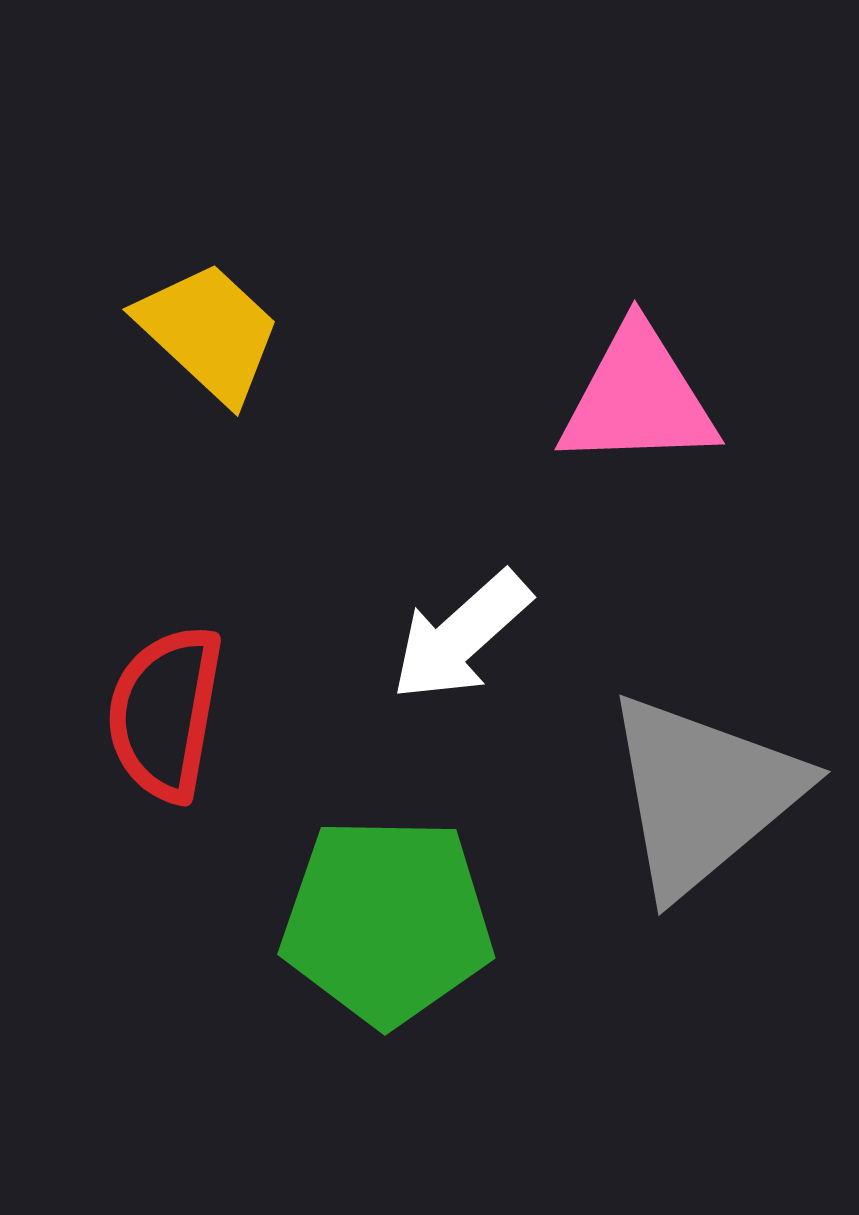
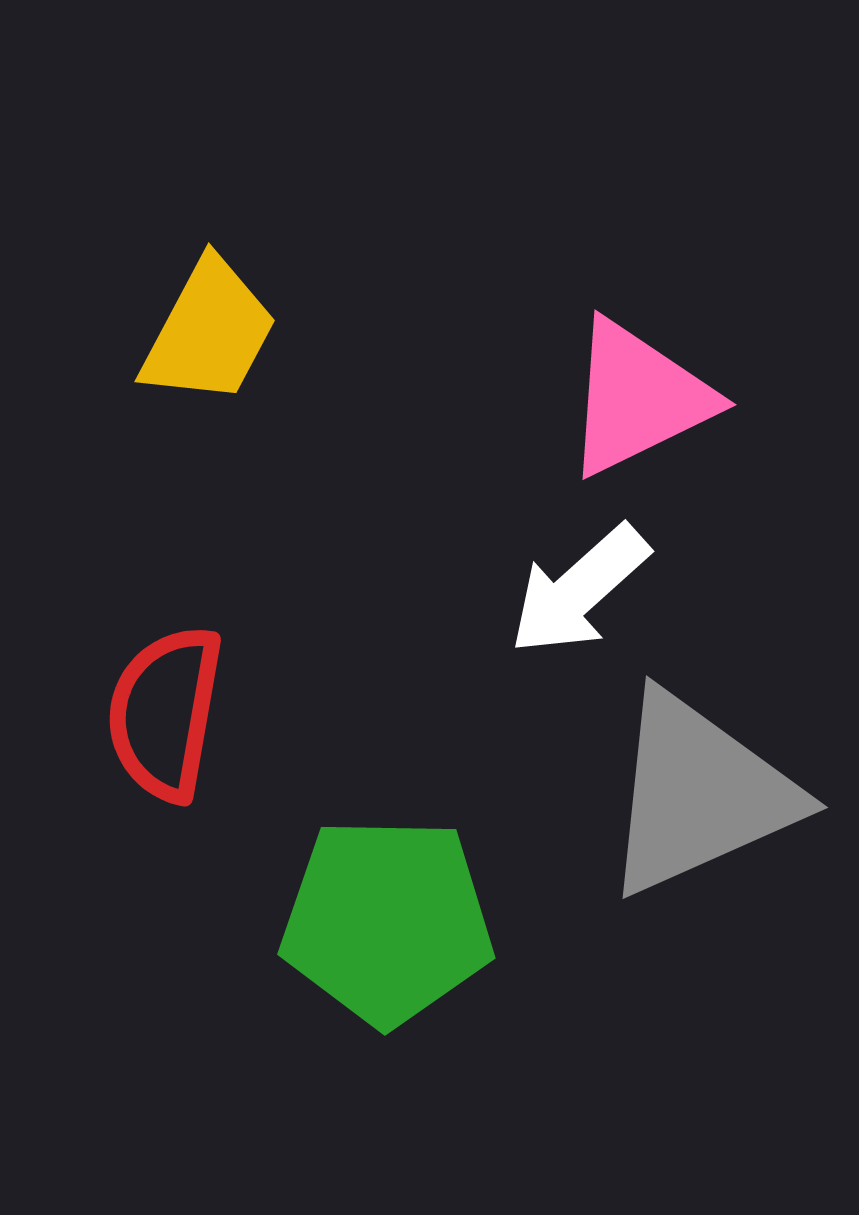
yellow trapezoid: rotated 75 degrees clockwise
pink triangle: rotated 24 degrees counterclockwise
white arrow: moved 118 px right, 46 px up
gray triangle: moved 4 px left; rotated 16 degrees clockwise
